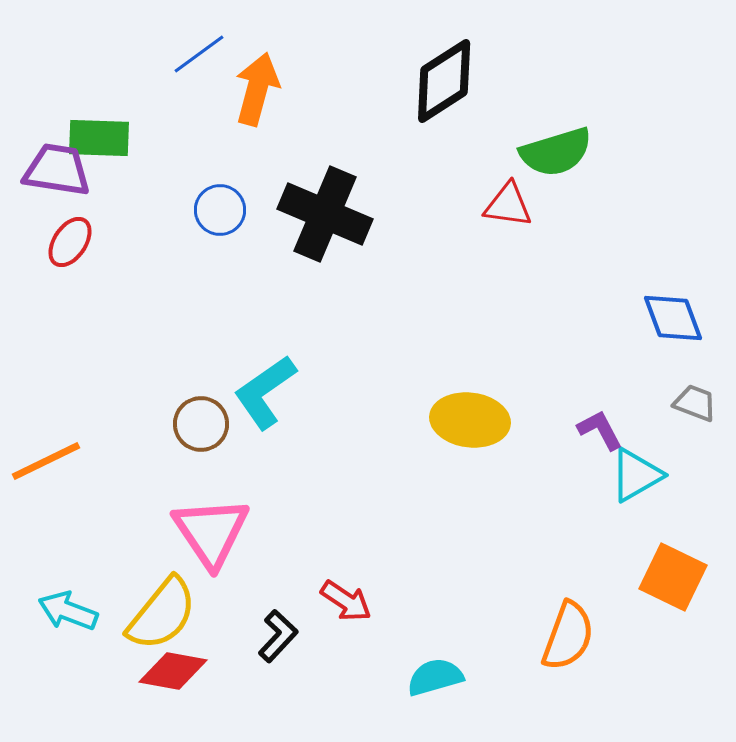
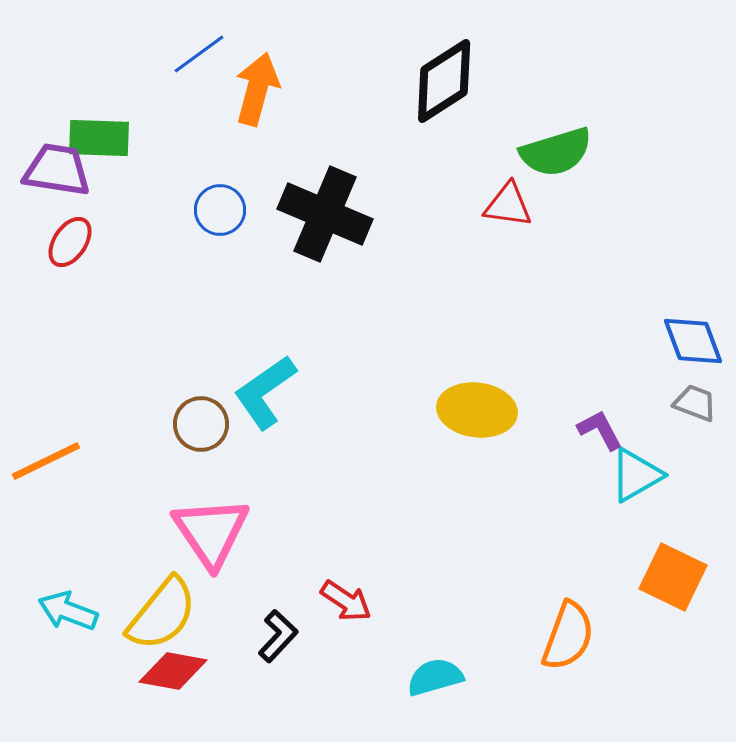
blue diamond: moved 20 px right, 23 px down
yellow ellipse: moved 7 px right, 10 px up
